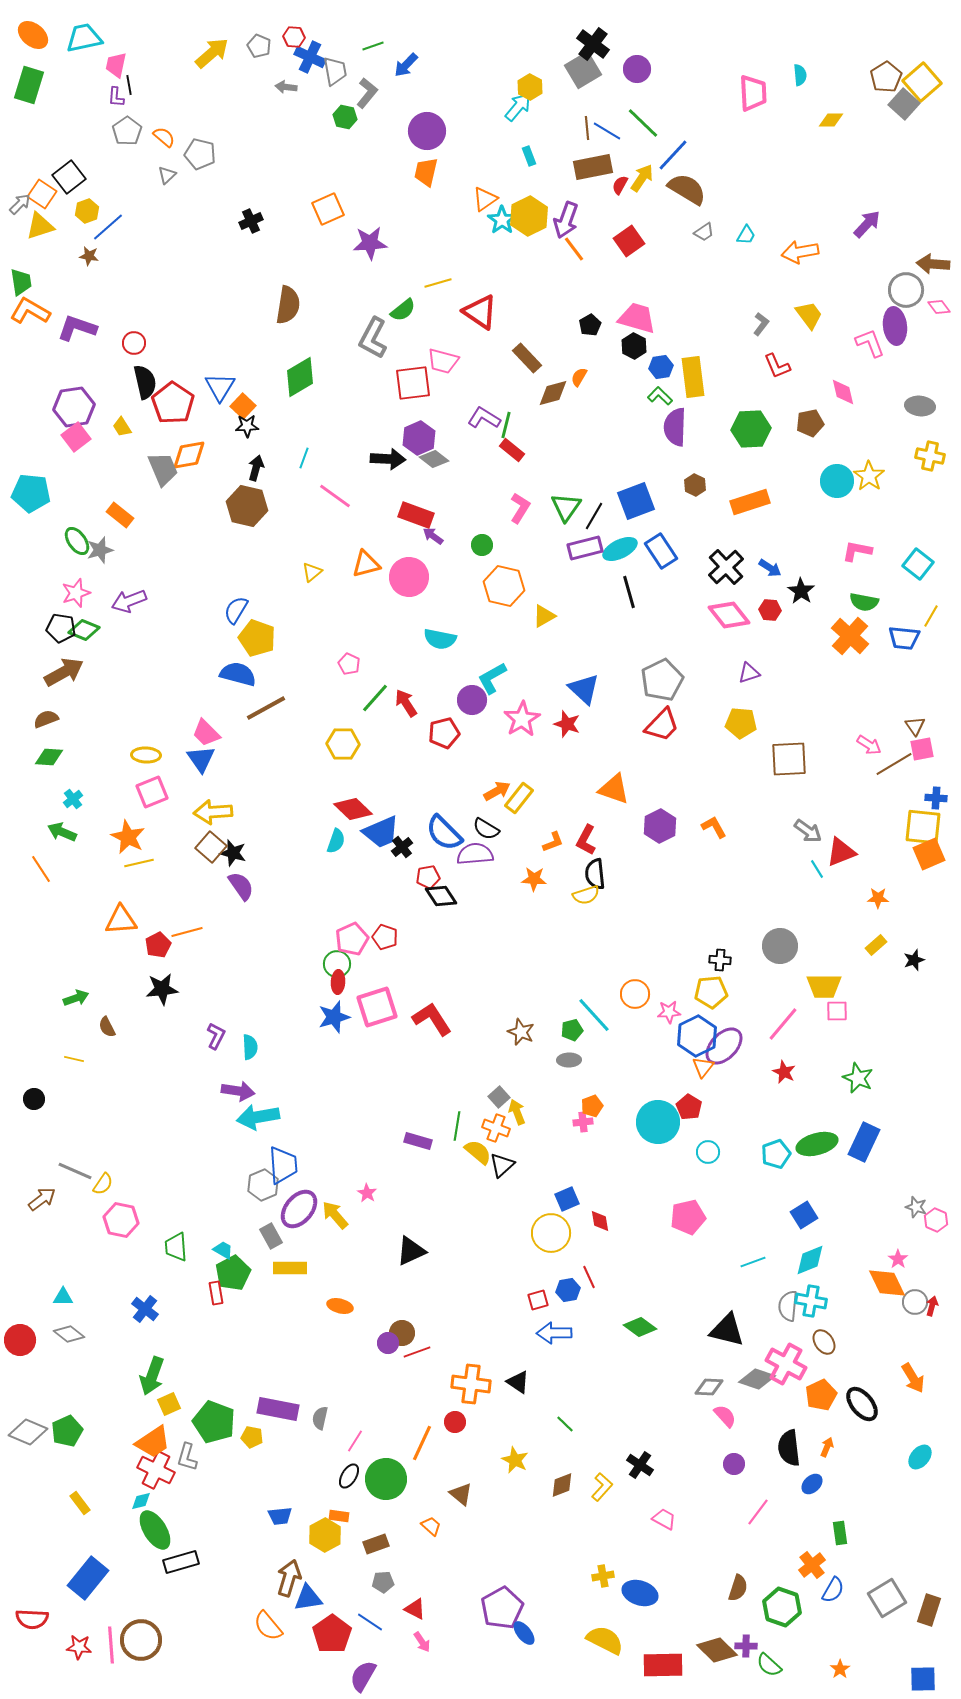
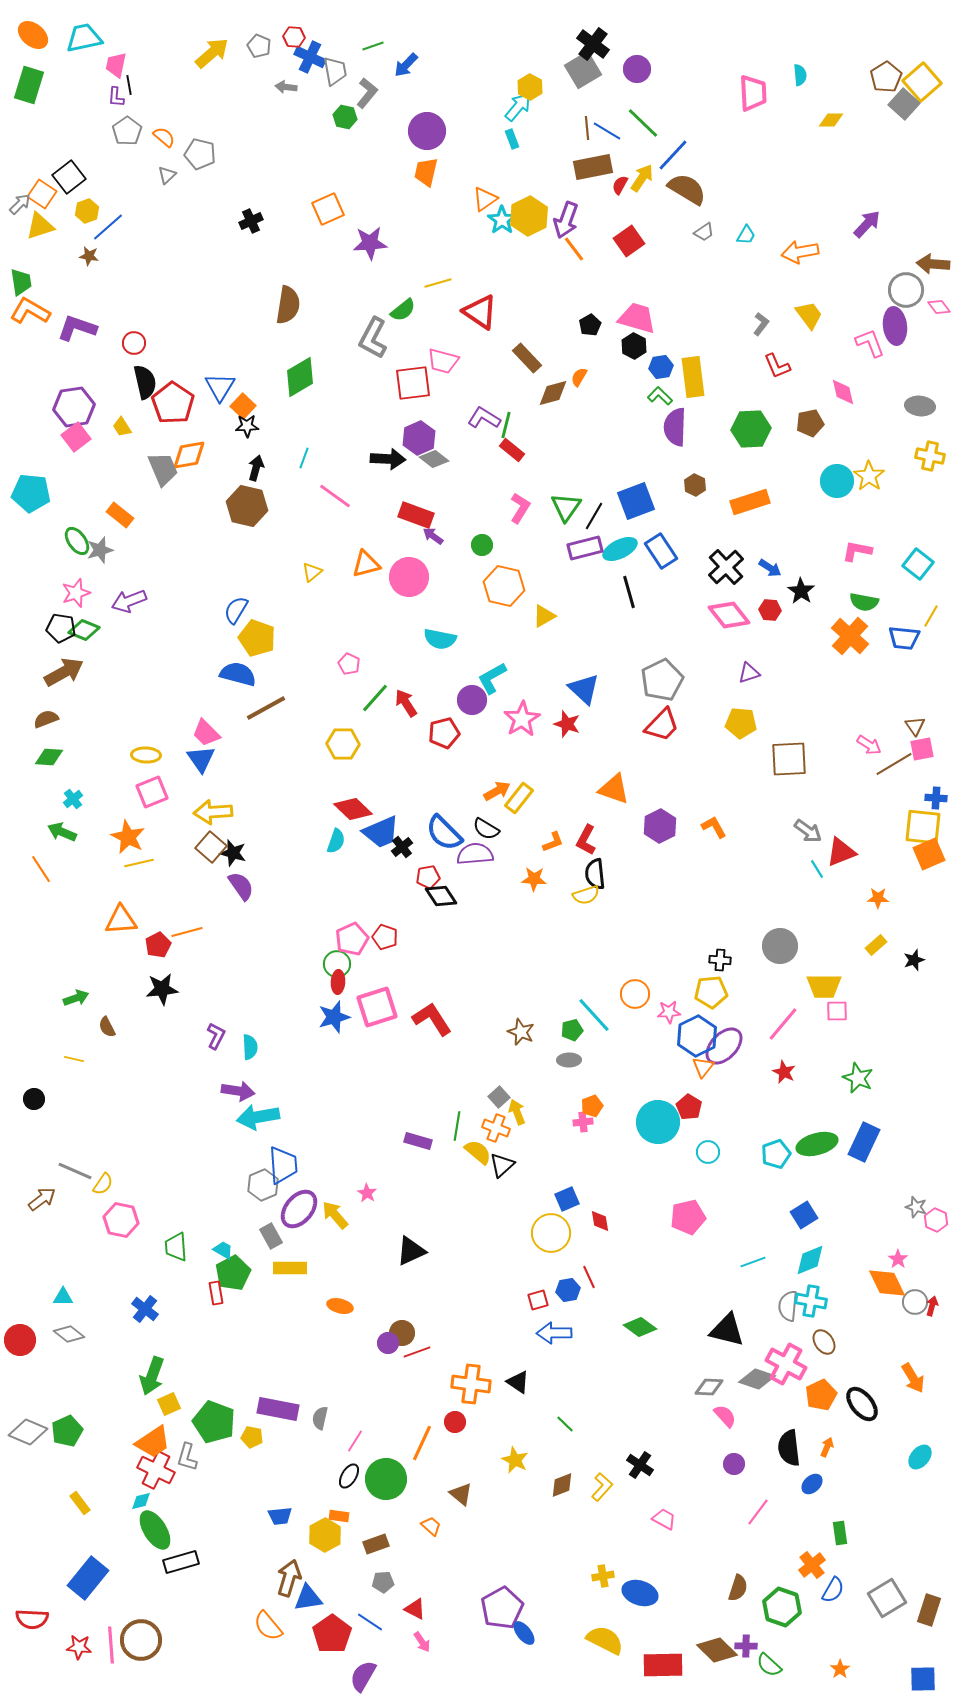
cyan rectangle at (529, 156): moved 17 px left, 17 px up
